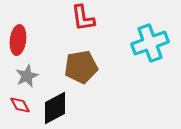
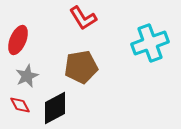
red L-shape: rotated 24 degrees counterclockwise
red ellipse: rotated 16 degrees clockwise
